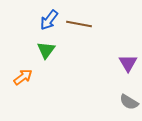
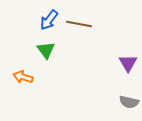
green triangle: rotated 12 degrees counterclockwise
orange arrow: rotated 126 degrees counterclockwise
gray semicircle: rotated 18 degrees counterclockwise
